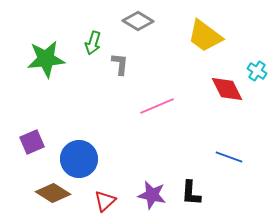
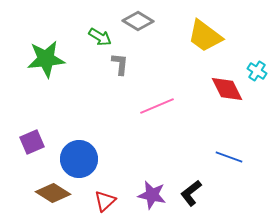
green arrow: moved 7 px right, 6 px up; rotated 75 degrees counterclockwise
black L-shape: rotated 48 degrees clockwise
